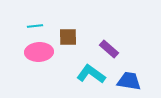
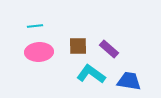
brown square: moved 10 px right, 9 px down
